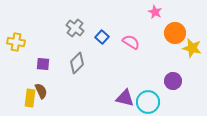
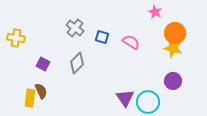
blue square: rotated 24 degrees counterclockwise
yellow cross: moved 4 px up
yellow star: moved 19 px left
purple square: rotated 24 degrees clockwise
purple triangle: rotated 42 degrees clockwise
